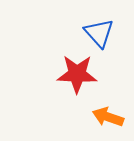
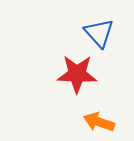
orange arrow: moved 9 px left, 5 px down
